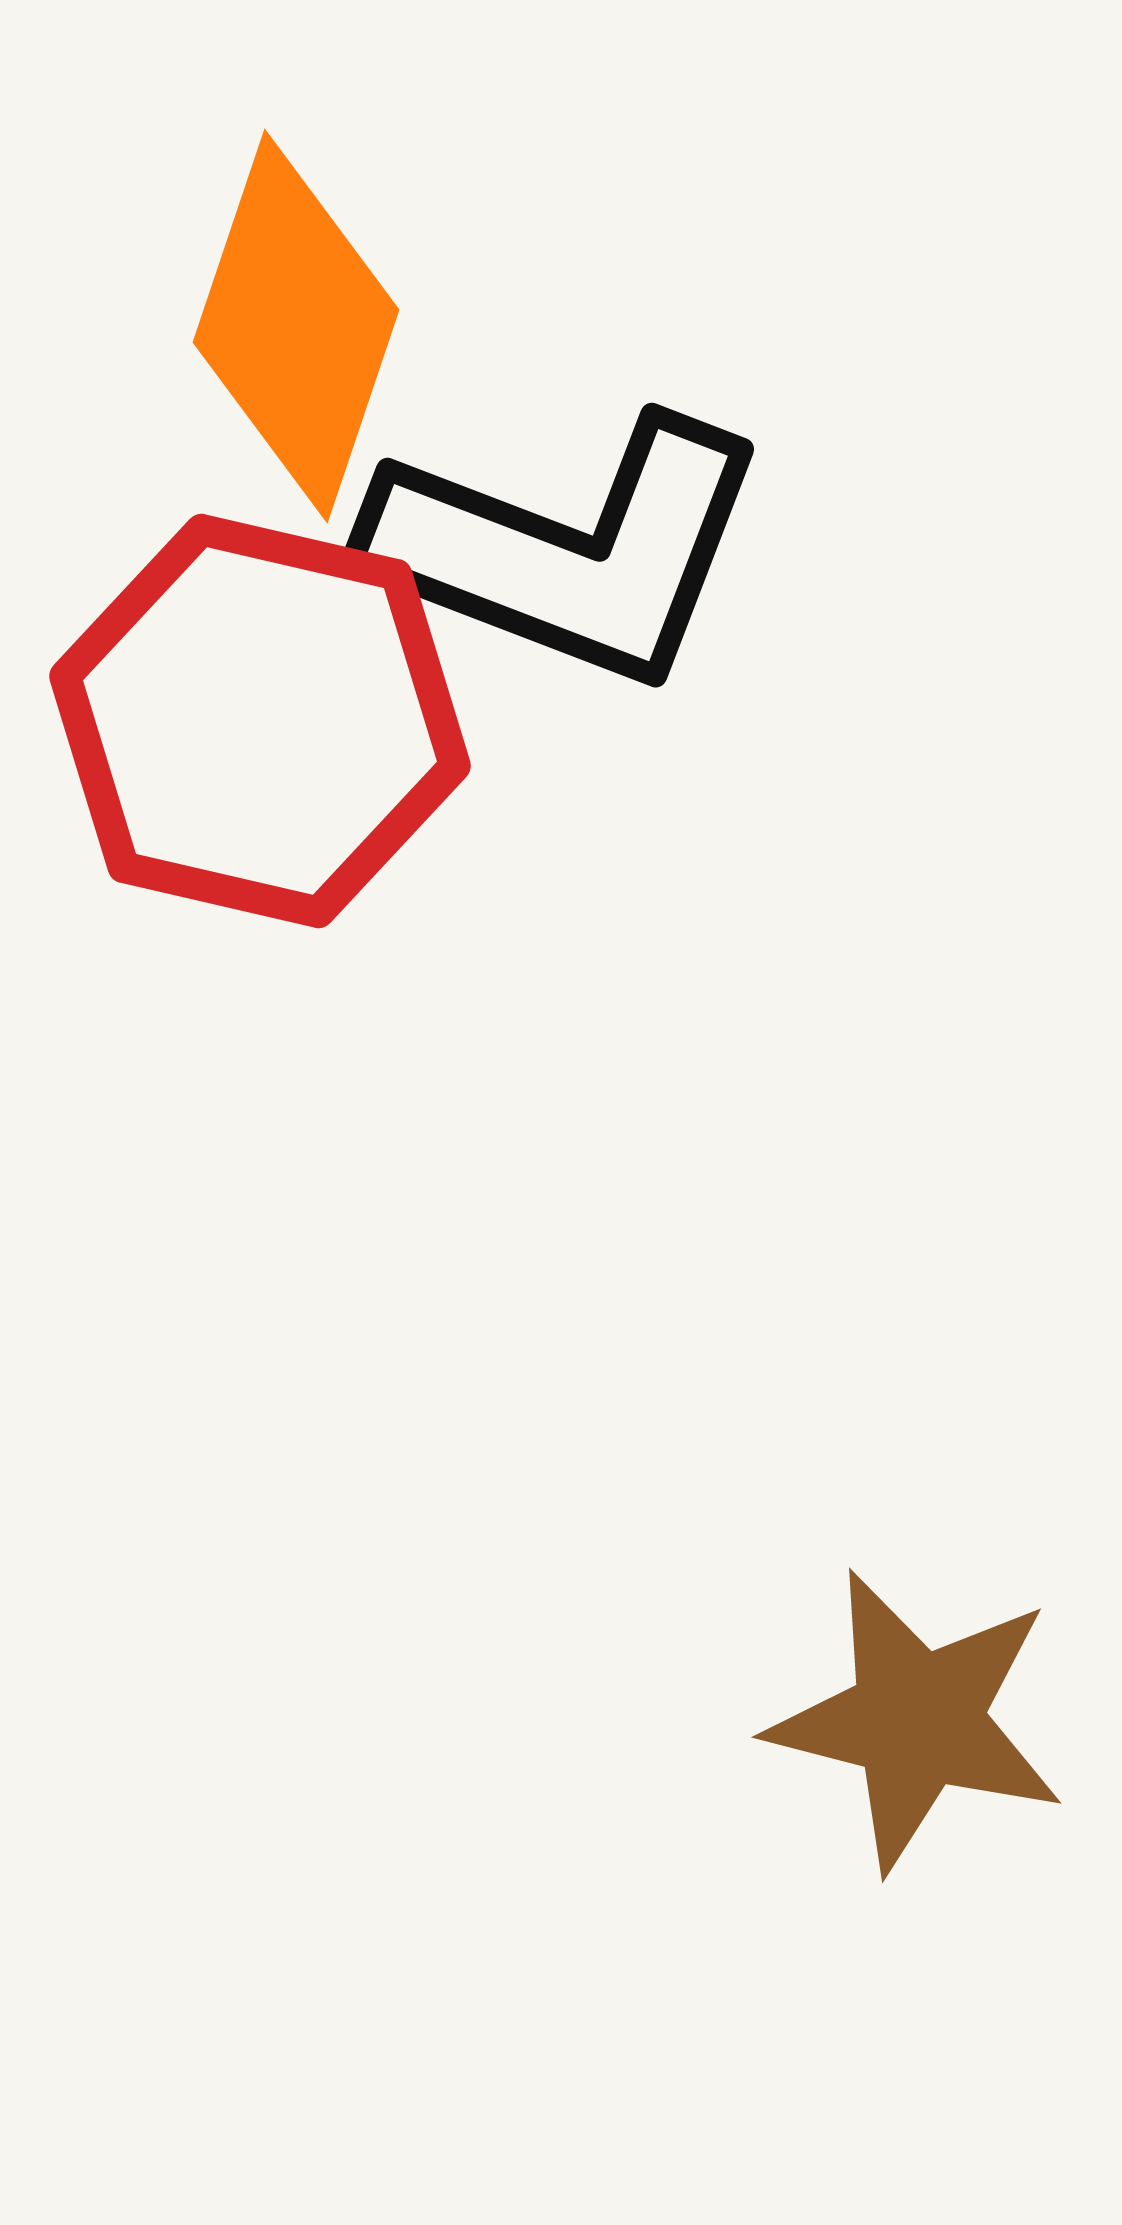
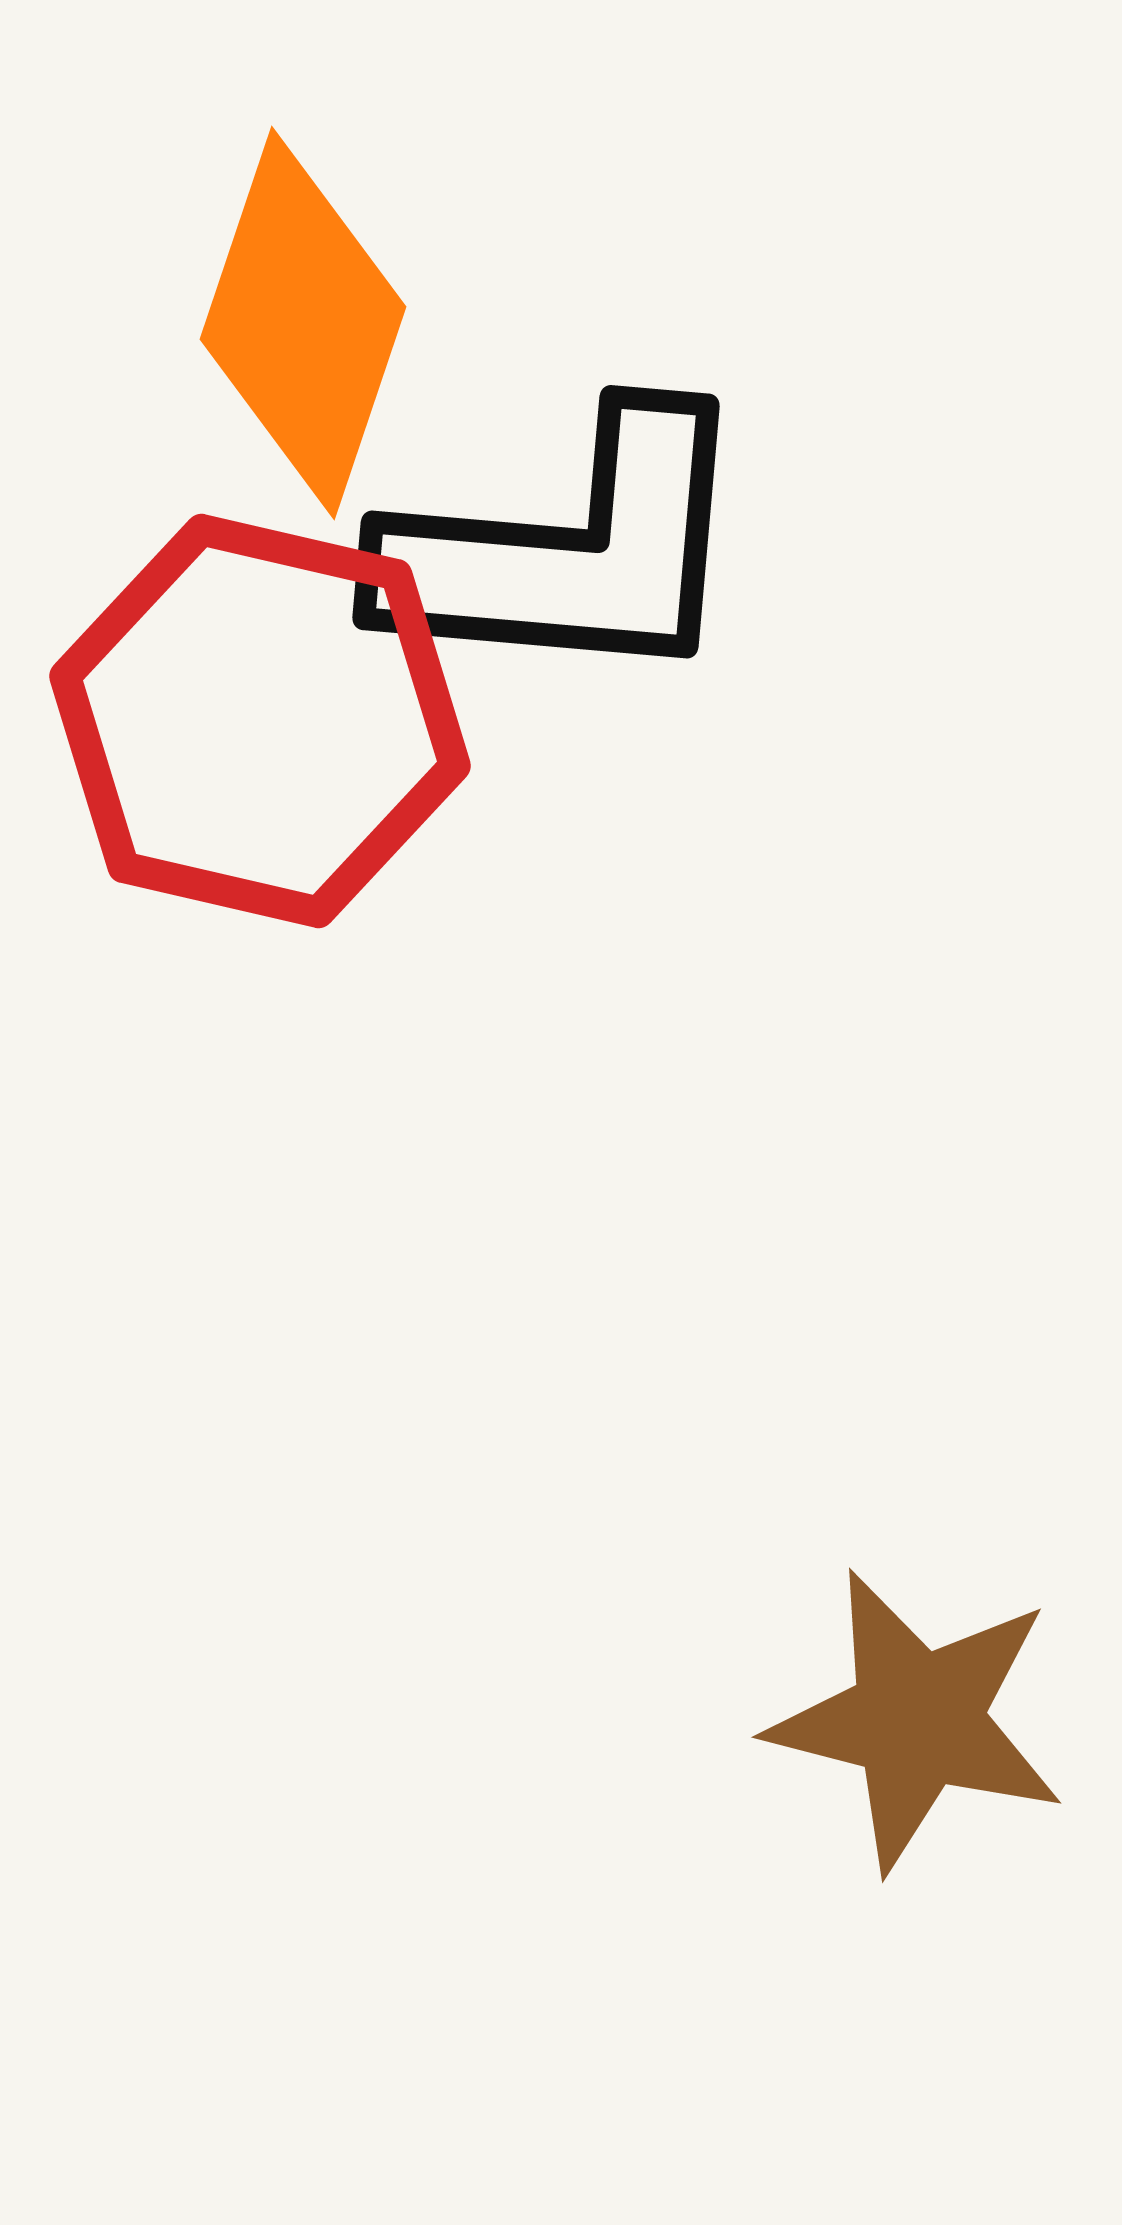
orange diamond: moved 7 px right, 3 px up
black L-shape: rotated 16 degrees counterclockwise
